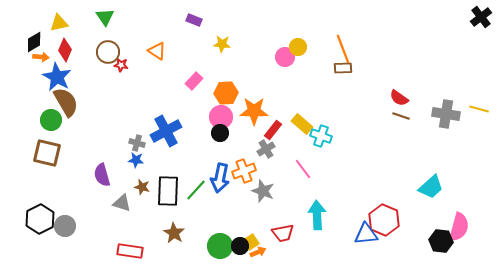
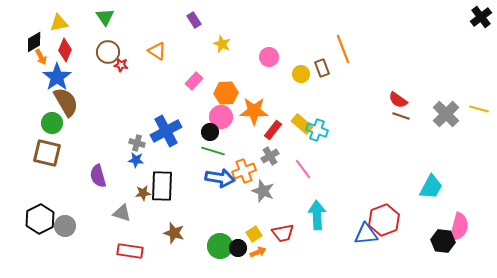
purple rectangle at (194, 20): rotated 35 degrees clockwise
yellow star at (222, 44): rotated 18 degrees clockwise
yellow circle at (298, 47): moved 3 px right, 27 px down
orange arrow at (41, 57): rotated 56 degrees clockwise
pink circle at (285, 57): moved 16 px left
brown rectangle at (343, 68): moved 21 px left; rotated 72 degrees clockwise
blue star at (57, 77): rotated 8 degrees clockwise
red semicircle at (399, 98): moved 1 px left, 2 px down
gray cross at (446, 114): rotated 36 degrees clockwise
green circle at (51, 120): moved 1 px right, 3 px down
black circle at (220, 133): moved 10 px left, 1 px up
cyan cross at (321, 136): moved 4 px left, 6 px up
gray cross at (266, 149): moved 4 px right, 7 px down
purple semicircle at (102, 175): moved 4 px left, 1 px down
blue arrow at (220, 178): rotated 92 degrees counterclockwise
brown star at (142, 187): moved 1 px right, 6 px down; rotated 21 degrees counterclockwise
cyan trapezoid at (431, 187): rotated 20 degrees counterclockwise
green line at (196, 190): moved 17 px right, 39 px up; rotated 65 degrees clockwise
black rectangle at (168, 191): moved 6 px left, 5 px up
gray triangle at (122, 203): moved 10 px down
red hexagon at (384, 220): rotated 16 degrees clockwise
brown star at (174, 233): rotated 15 degrees counterclockwise
black hexagon at (441, 241): moved 2 px right
yellow square at (251, 242): moved 3 px right, 8 px up
black circle at (240, 246): moved 2 px left, 2 px down
